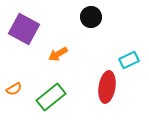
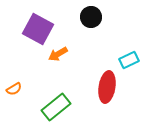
purple square: moved 14 px right
green rectangle: moved 5 px right, 10 px down
